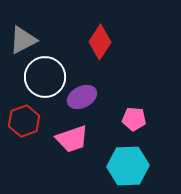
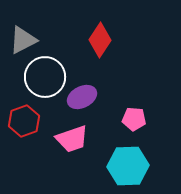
red diamond: moved 2 px up
